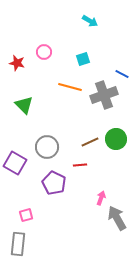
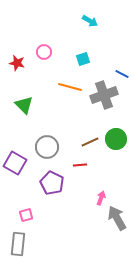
purple pentagon: moved 2 px left
